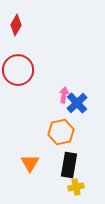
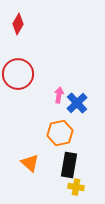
red diamond: moved 2 px right, 1 px up
red circle: moved 4 px down
pink arrow: moved 5 px left
orange hexagon: moved 1 px left, 1 px down
orange triangle: rotated 18 degrees counterclockwise
yellow cross: rotated 21 degrees clockwise
